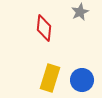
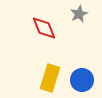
gray star: moved 1 px left, 2 px down
red diamond: rotated 28 degrees counterclockwise
